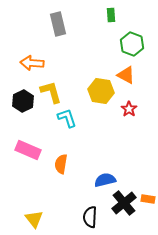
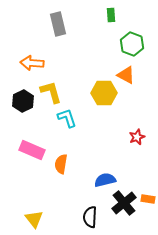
yellow hexagon: moved 3 px right, 2 px down; rotated 10 degrees counterclockwise
red star: moved 8 px right, 28 px down; rotated 14 degrees clockwise
pink rectangle: moved 4 px right
